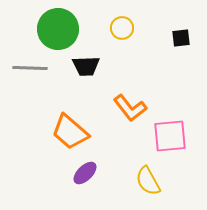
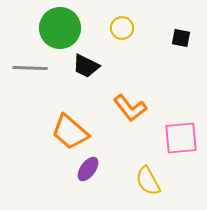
green circle: moved 2 px right, 1 px up
black square: rotated 18 degrees clockwise
black trapezoid: rotated 28 degrees clockwise
pink square: moved 11 px right, 2 px down
purple ellipse: moved 3 px right, 4 px up; rotated 10 degrees counterclockwise
